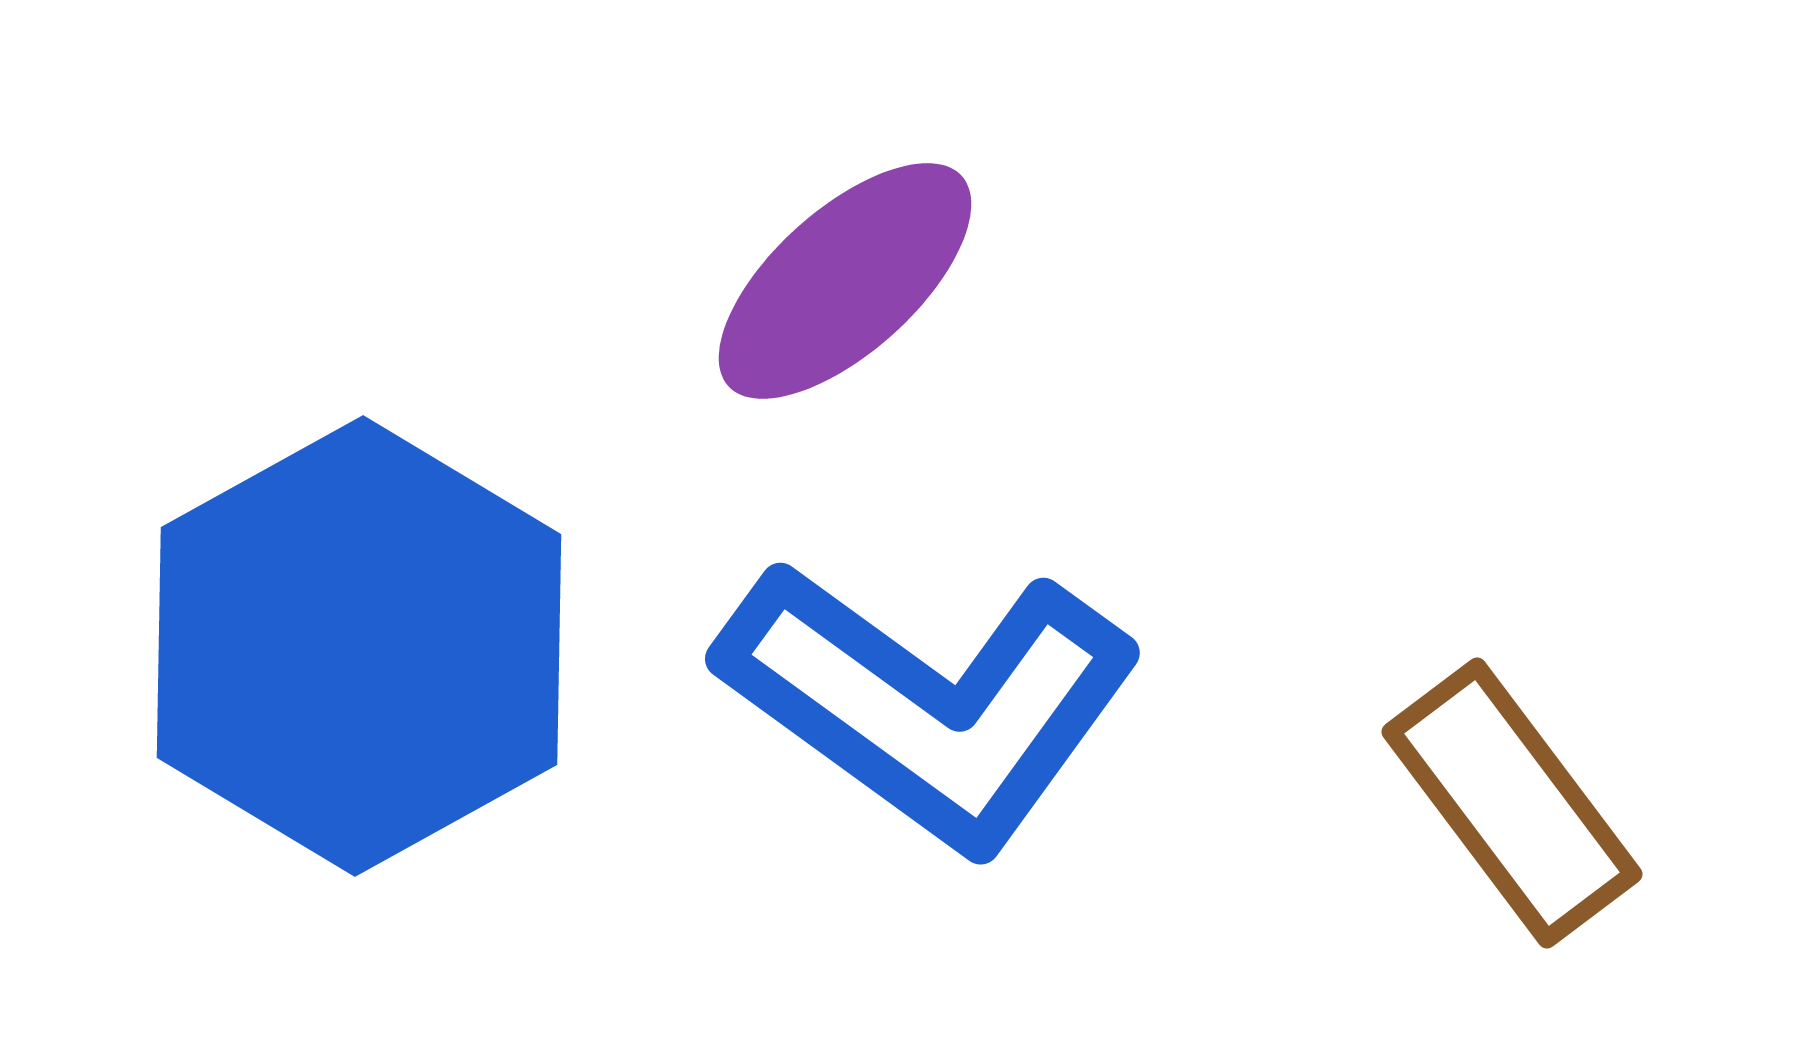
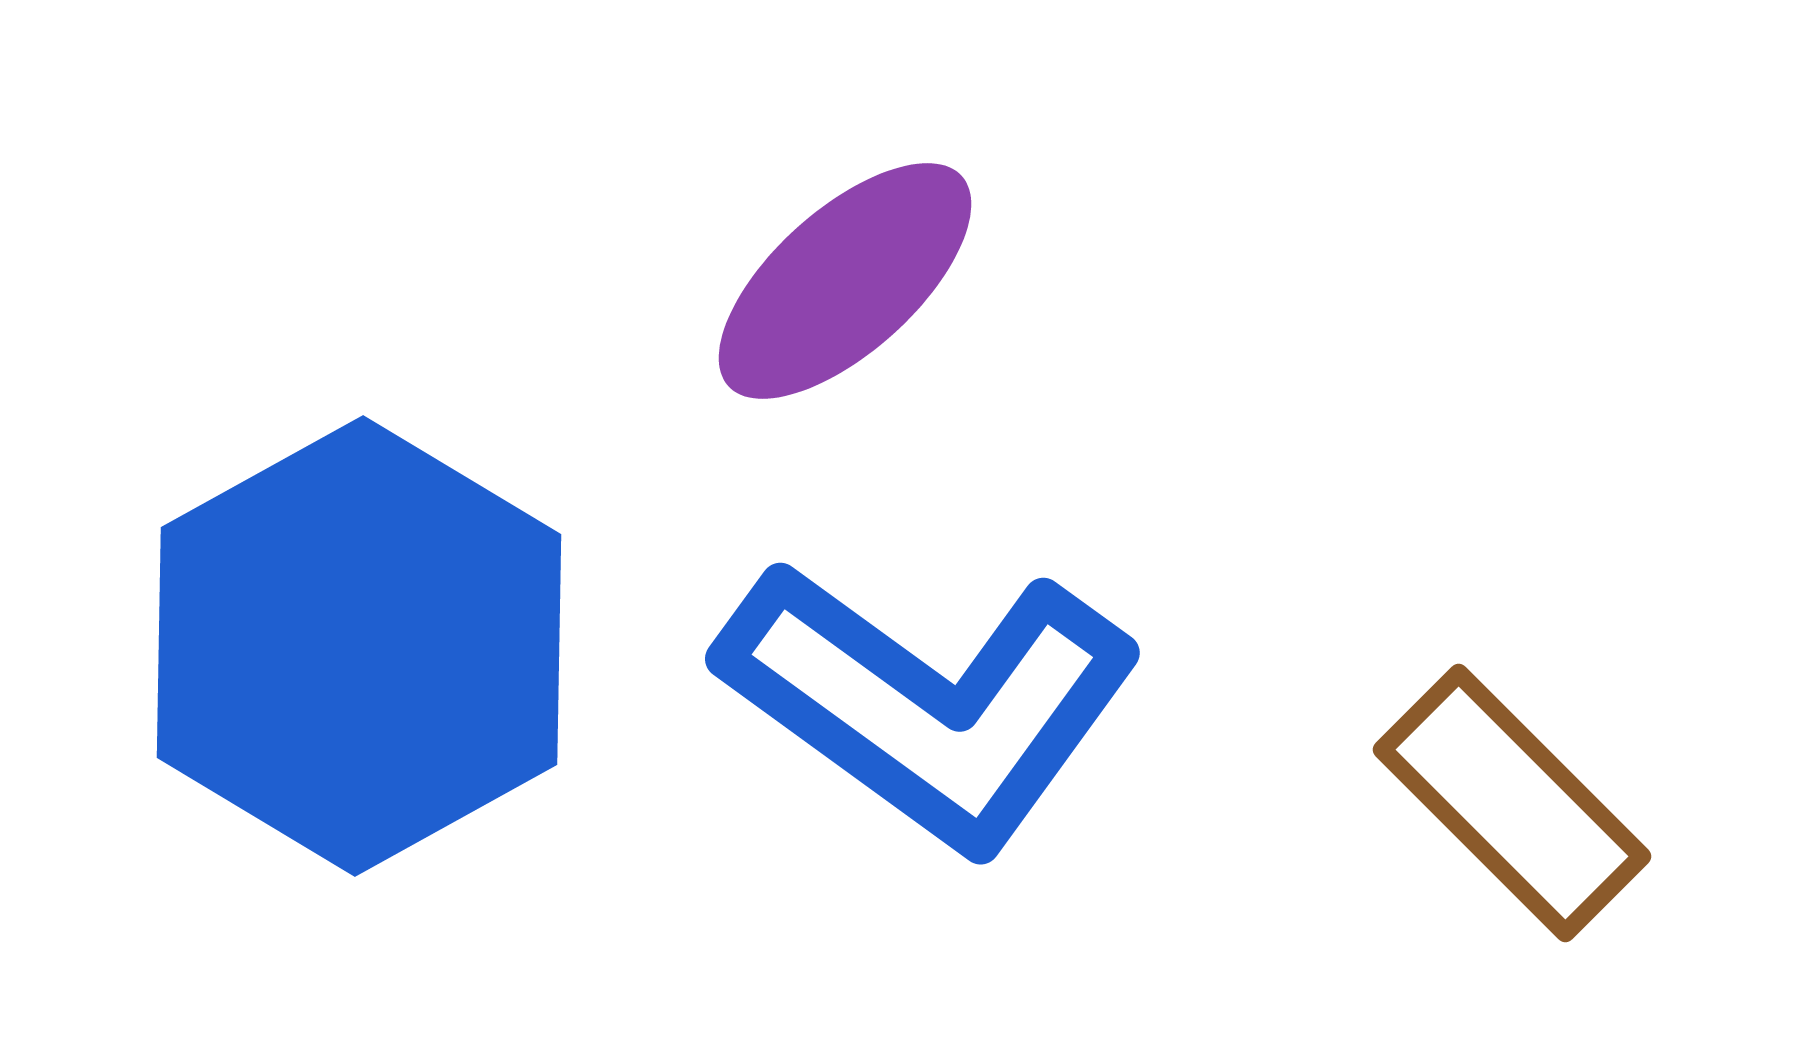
brown rectangle: rotated 8 degrees counterclockwise
